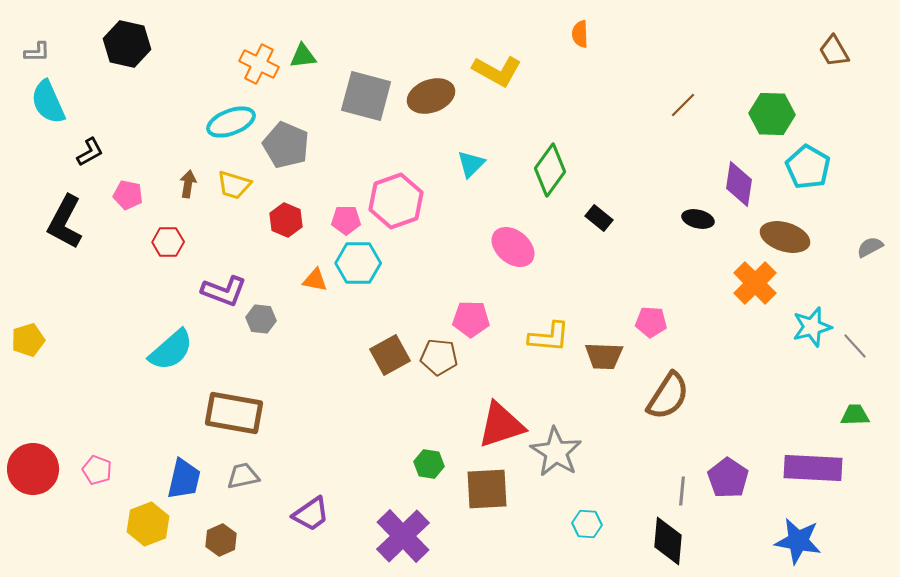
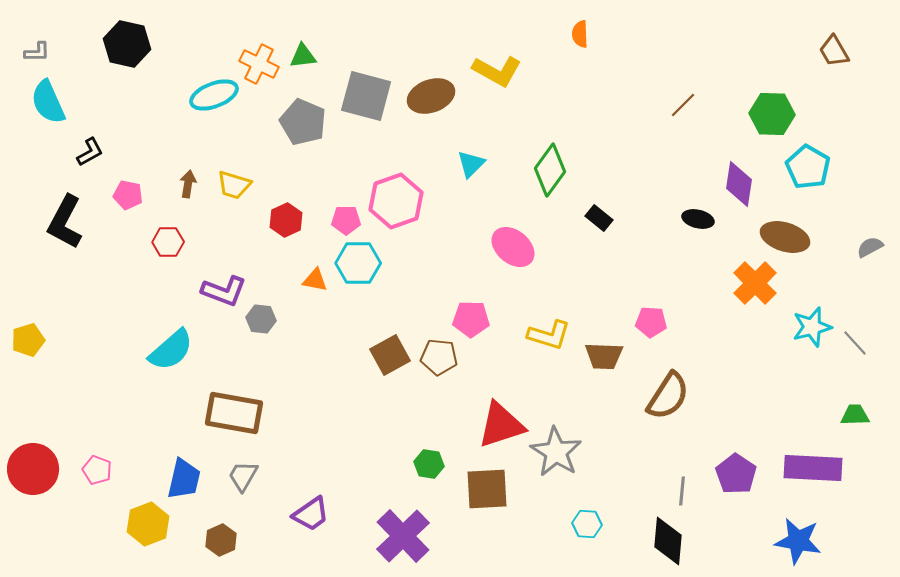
cyan ellipse at (231, 122): moved 17 px left, 27 px up
gray pentagon at (286, 145): moved 17 px right, 23 px up
red hexagon at (286, 220): rotated 12 degrees clockwise
yellow L-shape at (549, 337): moved 2 px up; rotated 12 degrees clockwise
gray line at (855, 346): moved 3 px up
gray trapezoid at (243, 476): rotated 48 degrees counterclockwise
purple pentagon at (728, 478): moved 8 px right, 4 px up
